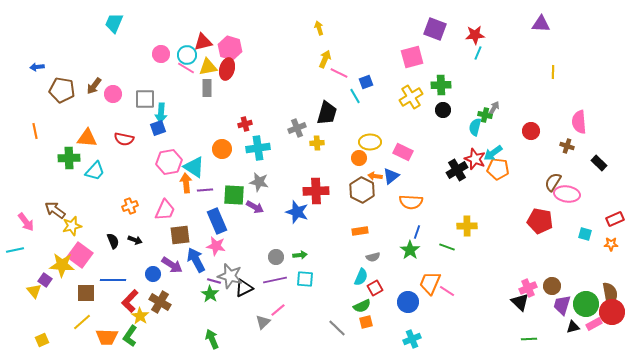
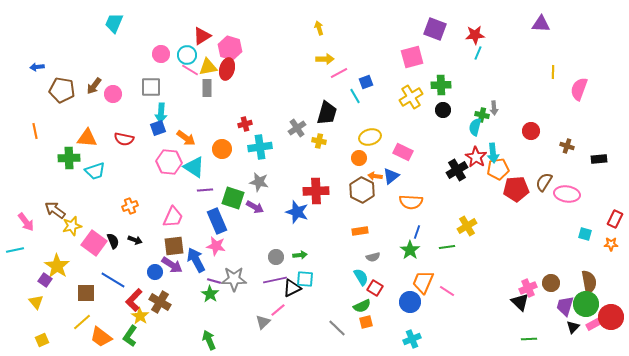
red triangle at (203, 42): moved 1 px left, 6 px up; rotated 18 degrees counterclockwise
yellow arrow at (325, 59): rotated 66 degrees clockwise
pink line at (186, 68): moved 4 px right, 2 px down
pink line at (339, 73): rotated 54 degrees counterclockwise
gray square at (145, 99): moved 6 px right, 12 px up
gray arrow at (494, 108): rotated 144 degrees clockwise
green cross at (485, 115): moved 3 px left
pink semicircle at (579, 122): moved 33 px up; rotated 25 degrees clockwise
gray cross at (297, 128): rotated 12 degrees counterclockwise
yellow ellipse at (370, 142): moved 5 px up; rotated 15 degrees counterclockwise
yellow cross at (317, 143): moved 2 px right, 2 px up; rotated 16 degrees clockwise
cyan cross at (258, 148): moved 2 px right, 1 px up
cyan arrow at (493, 153): rotated 60 degrees counterclockwise
red star at (475, 159): moved 1 px right, 2 px up; rotated 10 degrees clockwise
pink hexagon at (169, 162): rotated 15 degrees clockwise
black rectangle at (599, 163): moved 4 px up; rotated 49 degrees counterclockwise
orange pentagon at (498, 169): rotated 15 degrees counterclockwise
cyan trapezoid at (95, 171): rotated 30 degrees clockwise
brown semicircle at (553, 182): moved 9 px left
orange arrow at (186, 183): moved 45 px up; rotated 132 degrees clockwise
green square at (234, 195): moved 1 px left, 3 px down; rotated 15 degrees clockwise
pink trapezoid at (165, 210): moved 8 px right, 7 px down
red rectangle at (615, 219): rotated 42 degrees counterclockwise
red pentagon at (540, 221): moved 24 px left, 32 px up; rotated 15 degrees counterclockwise
yellow cross at (467, 226): rotated 30 degrees counterclockwise
brown square at (180, 235): moved 6 px left, 11 px down
green line at (447, 247): rotated 28 degrees counterclockwise
pink square at (80, 255): moved 14 px right, 12 px up
yellow star at (62, 265): moved 5 px left, 1 px down; rotated 30 degrees clockwise
blue circle at (153, 274): moved 2 px right, 2 px up
gray star at (230, 276): moved 4 px right, 3 px down; rotated 15 degrees counterclockwise
cyan semicircle at (361, 277): rotated 54 degrees counterclockwise
blue line at (113, 280): rotated 30 degrees clockwise
orange trapezoid at (430, 283): moved 7 px left, 1 px up
brown circle at (552, 286): moved 1 px left, 3 px up
black triangle at (244, 288): moved 48 px right
red square at (375, 288): rotated 28 degrees counterclockwise
yellow triangle at (34, 291): moved 2 px right, 11 px down
brown semicircle at (610, 294): moved 21 px left, 12 px up
red L-shape at (130, 301): moved 4 px right, 1 px up
blue circle at (408, 302): moved 2 px right
purple trapezoid at (562, 305): moved 3 px right, 1 px down
red circle at (612, 312): moved 1 px left, 5 px down
black triangle at (573, 327): rotated 32 degrees counterclockwise
orange trapezoid at (107, 337): moved 6 px left; rotated 35 degrees clockwise
green arrow at (212, 339): moved 3 px left, 1 px down
